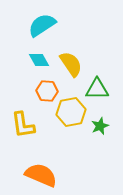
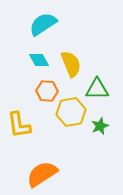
cyan semicircle: moved 1 px right, 1 px up
yellow semicircle: rotated 12 degrees clockwise
yellow L-shape: moved 4 px left
orange semicircle: moved 1 px right, 1 px up; rotated 56 degrees counterclockwise
